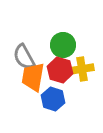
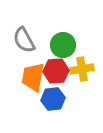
gray semicircle: moved 17 px up
red hexagon: moved 4 px left, 1 px down; rotated 20 degrees counterclockwise
blue hexagon: rotated 25 degrees counterclockwise
